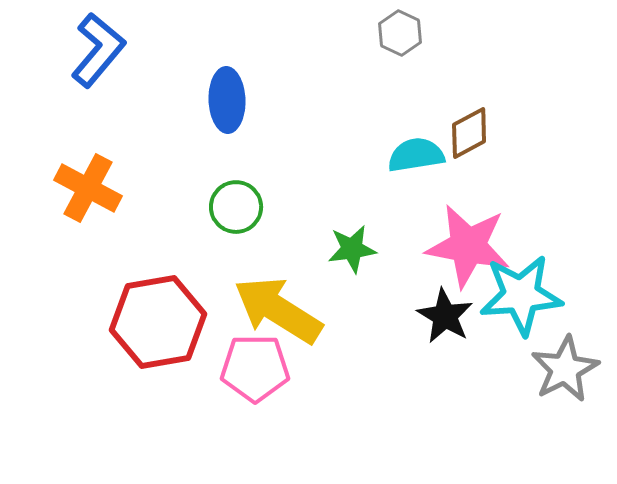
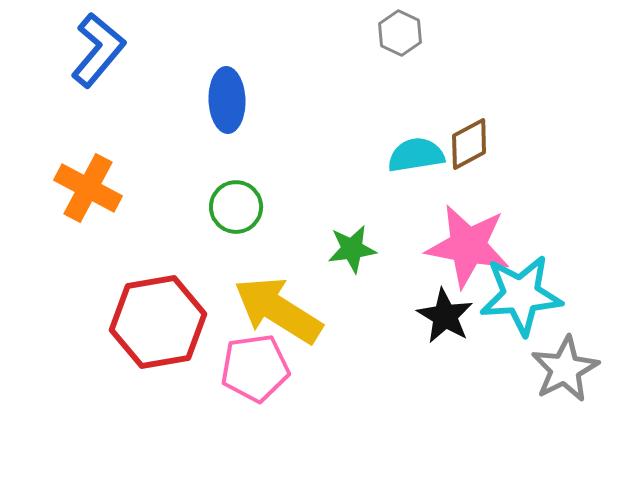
brown diamond: moved 11 px down
pink pentagon: rotated 8 degrees counterclockwise
